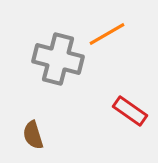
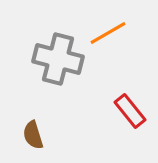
orange line: moved 1 px right, 1 px up
red rectangle: rotated 16 degrees clockwise
